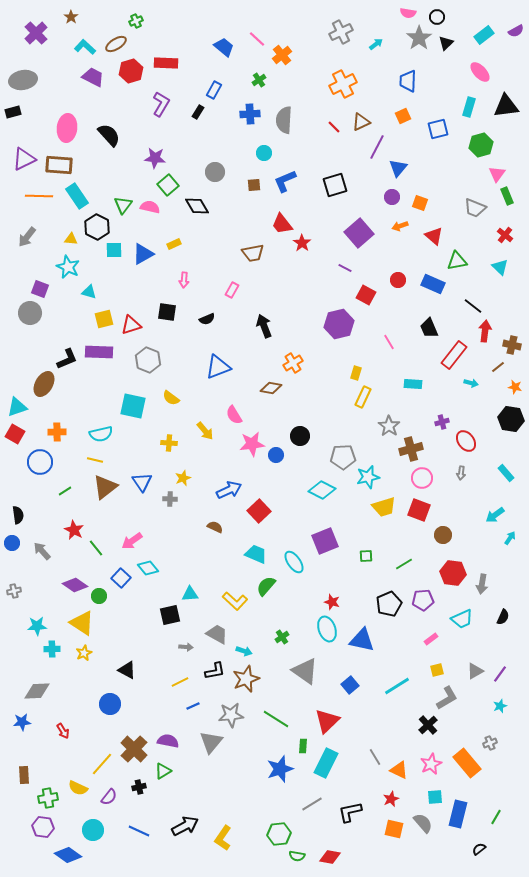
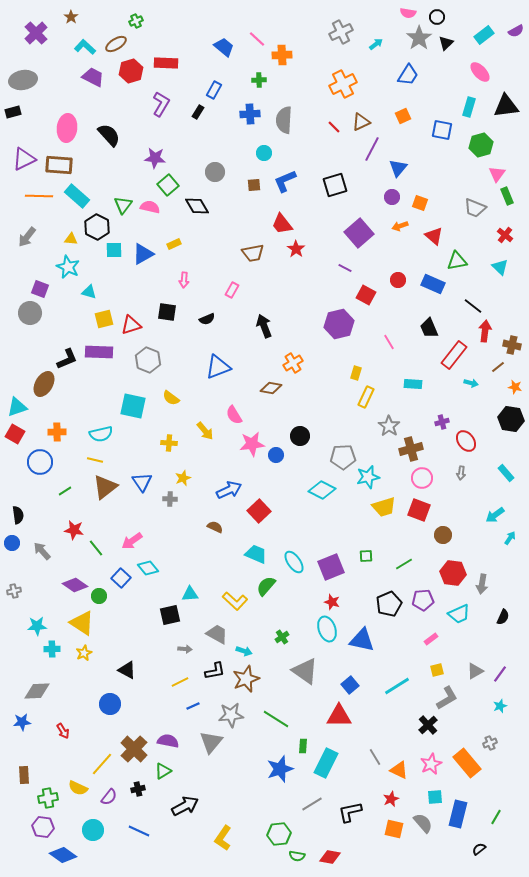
orange cross at (282, 55): rotated 36 degrees clockwise
green cross at (259, 80): rotated 32 degrees clockwise
blue trapezoid at (408, 81): moved 6 px up; rotated 150 degrees counterclockwise
blue square at (438, 129): moved 4 px right, 1 px down; rotated 25 degrees clockwise
purple line at (377, 147): moved 5 px left, 2 px down
cyan rectangle at (77, 196): rotated 15 degrees counterclockwise
red star at (302, 243): moved 6 px left, 6 px down
yellow rectangle at (363, 397): moved 3 px right
red star at (74, 530): rotated 18 degrees counterclockwise
purple square at (325, 541): moved 6 px right, 26 px down
cyan trapezoid at (462, 619): moved 3 px left, 5 px up
gray arrow at (186, 647): moved 1 px left, 2 px down
red triangle at (327, 721): moved 12 px right, 5 px up; rotated 44 degrees clockwise
black cross at (139, 787): moved 1 px left, 2 px down
black arrow at (185, 826): moved 20 px up
blue diamond at (68, 855): moved 5 px left
